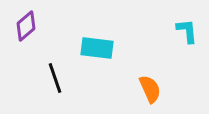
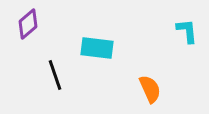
purple diamond: moved 2 px right, 2 px up
black line: moved 3 px up
